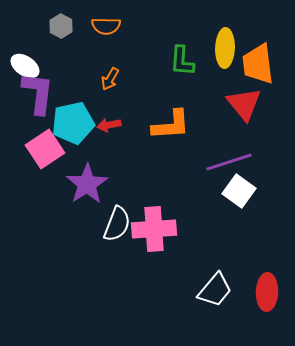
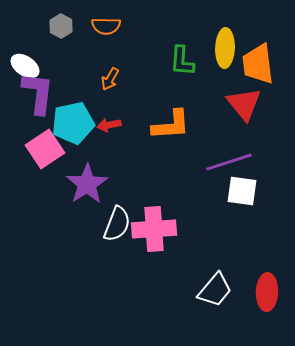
white square: moved 3 px right; rotated 28 degrees counterclockwise
